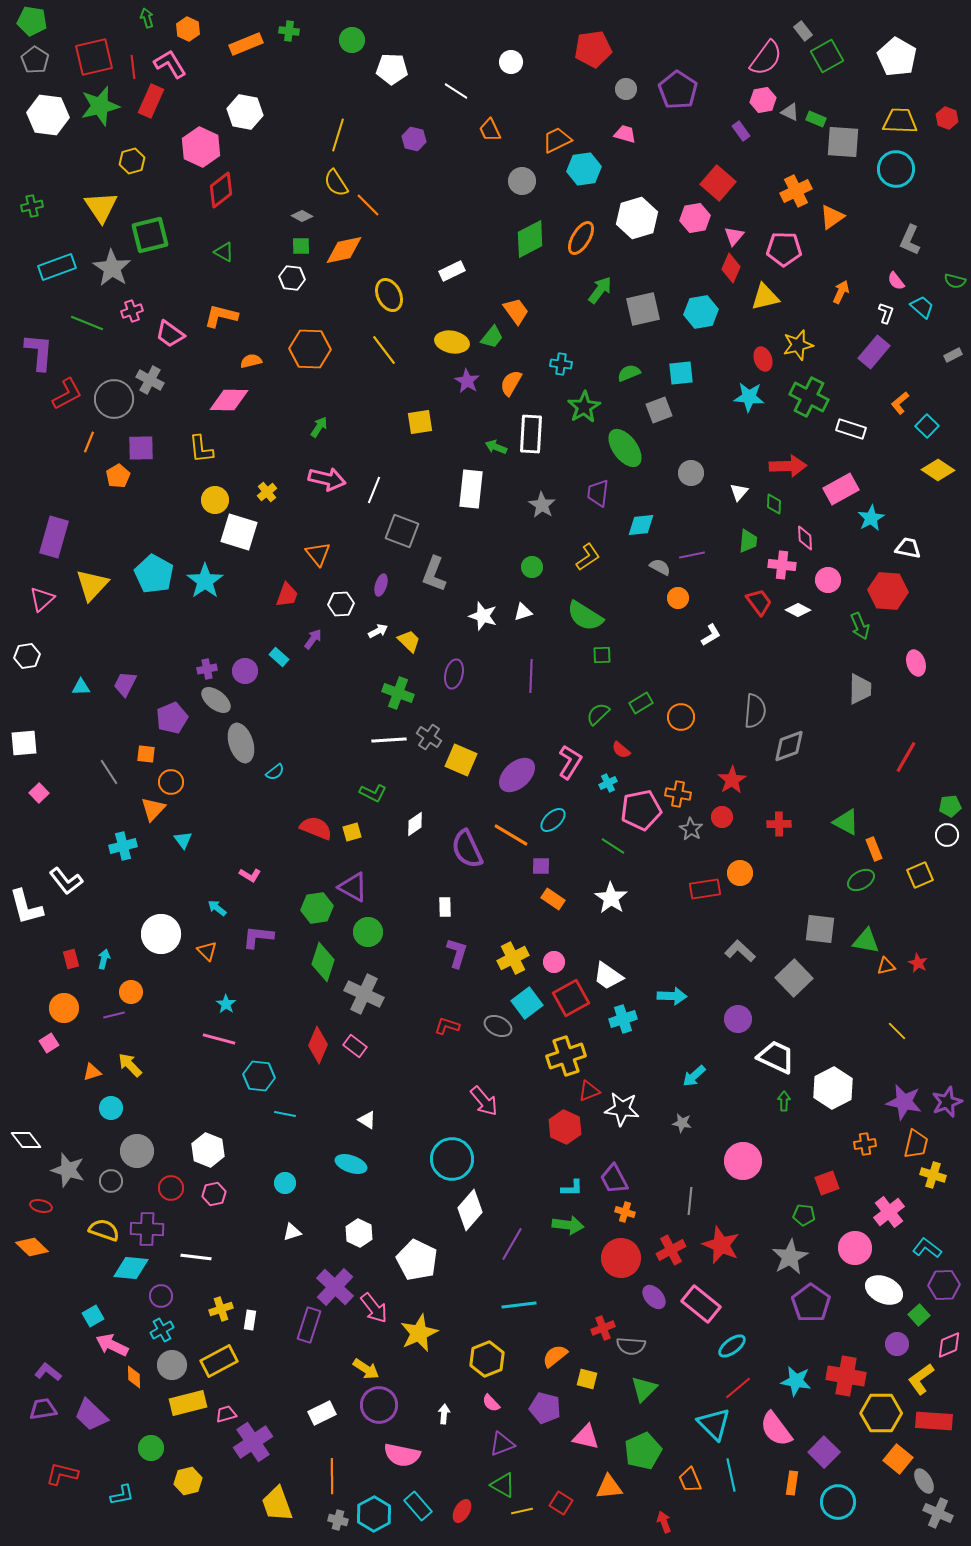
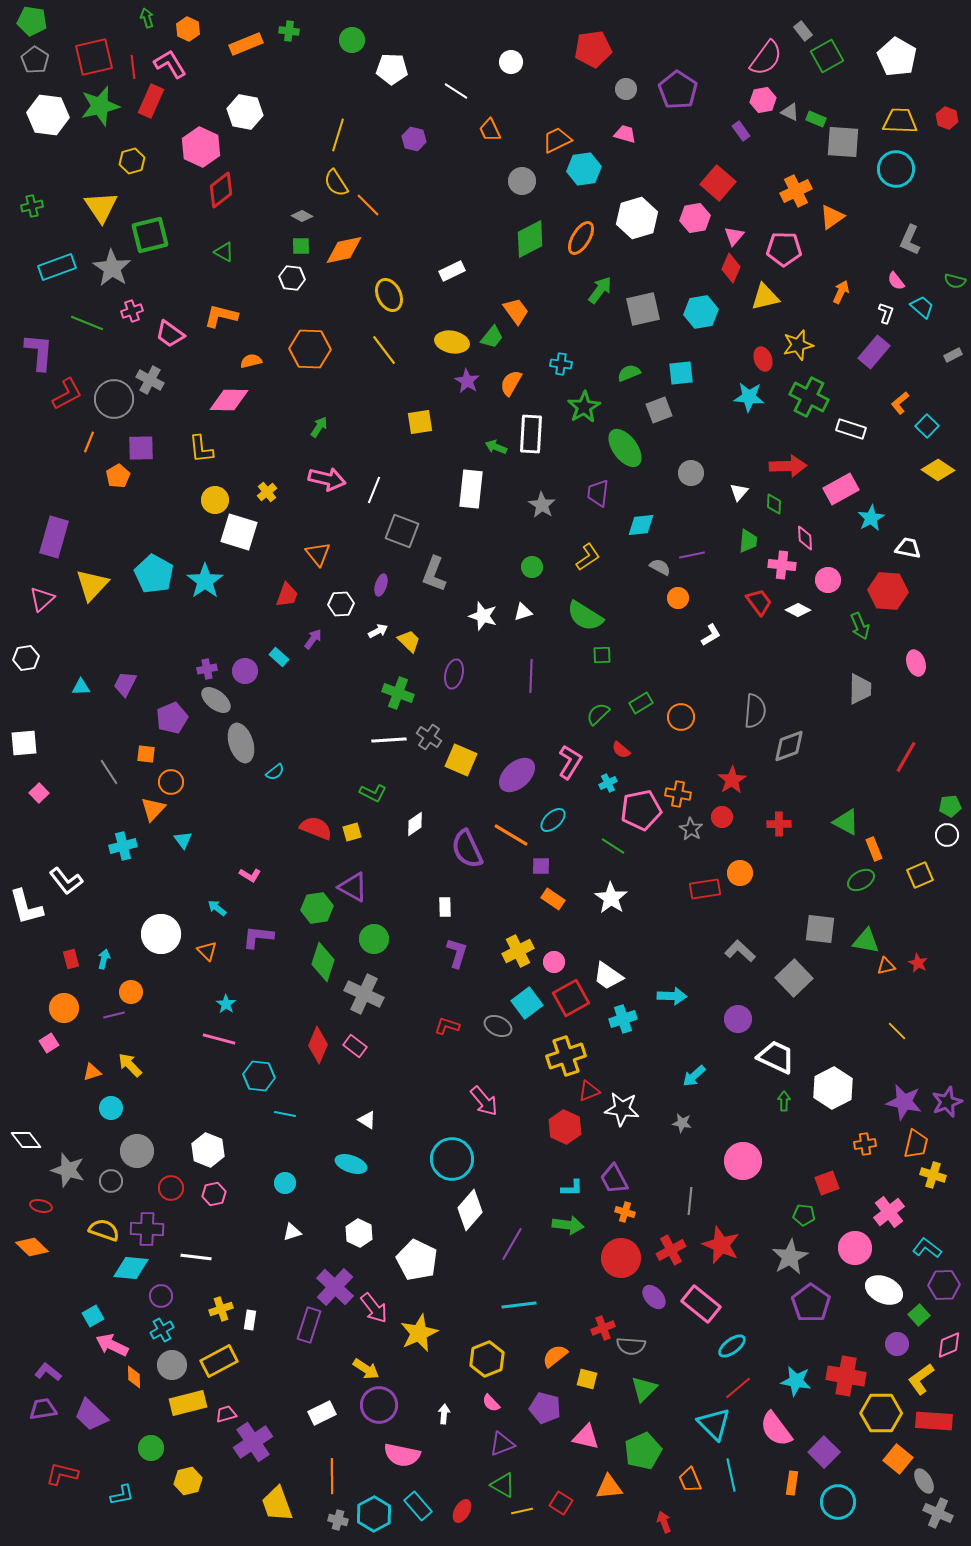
white hexagon at (27, 656): moved 1 px left, 2 px down
green circle at (368, 932): moved 6 px right, 7 px down
yellow cross at (513, 958): moved 5 px right, 7 px up
